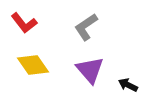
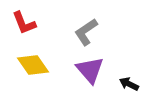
red L-shape: rotated 16 degrees clockwise
gray L-shape: moved 5 px down
black arrow: moved 1 px right, 1 px up
